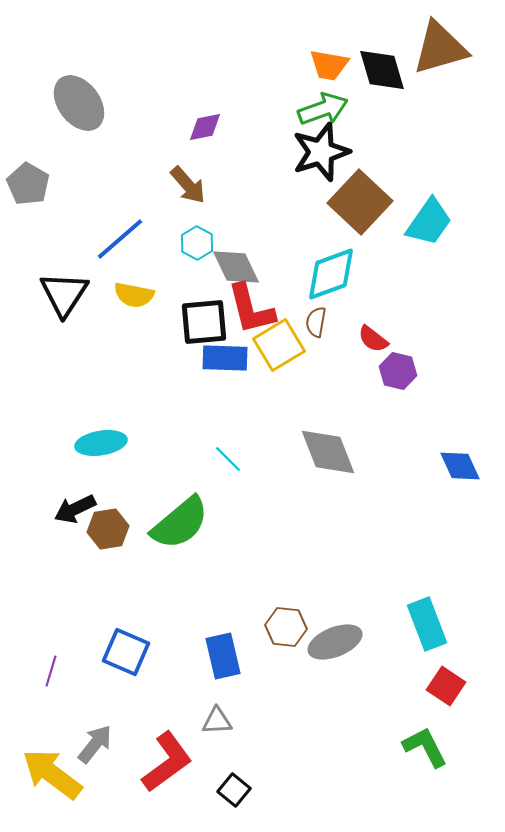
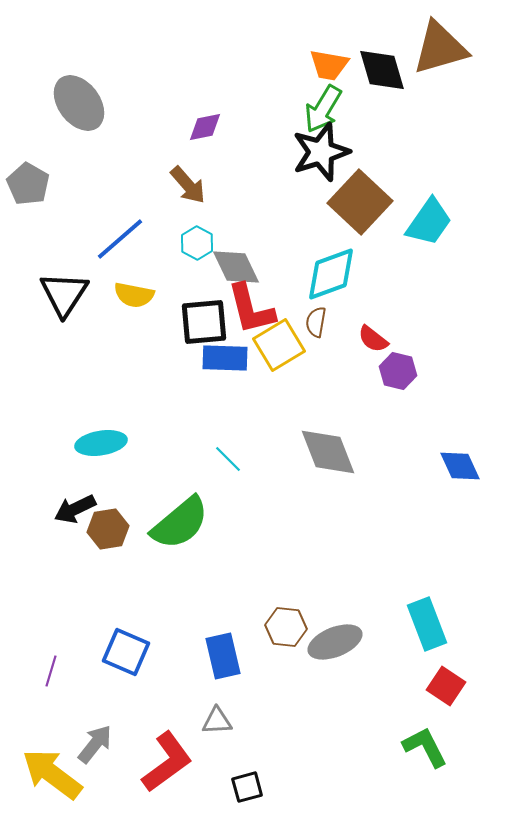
green arrow at (323, 109): rotated 141 degrees clockwise
black square at (234, 790): moved 13 px right, 3 px up; rotated 36 degrees clockwise
